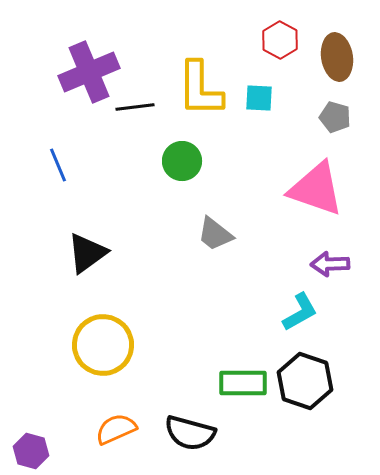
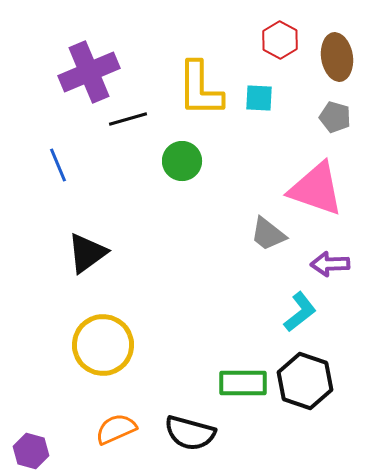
black line: moved 7 px left, 12 px down; rotated 9 degrees counterclockwise
gray trapezoid: moved 53 px right
cyan L-shape: rotated 9 degrees counterclockwise
